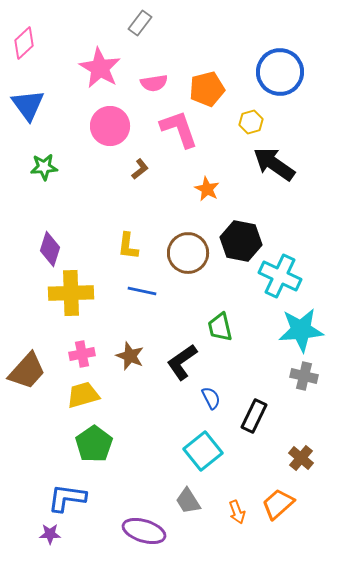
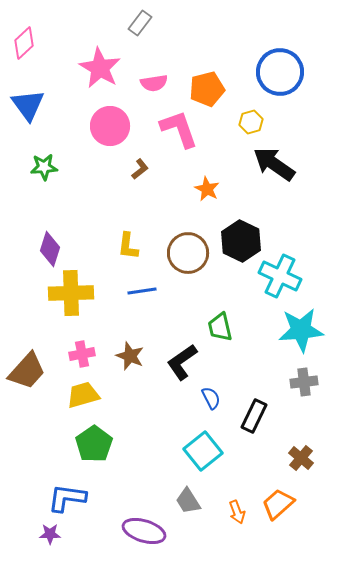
black hexagon: rotated 15 degrees clockwise
blue line: rotated 20 degrees counterclockwise
gray cross: moved 6 px down; rotated 20 degrees counterclockwise
